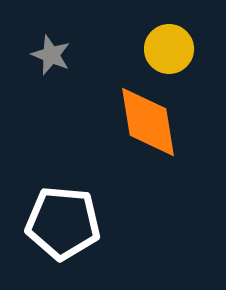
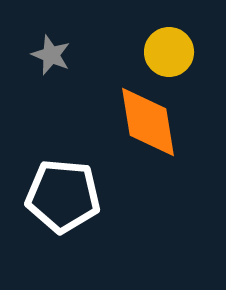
yellow circle: moved 3 px down
white pentagon: moved 27 px up
